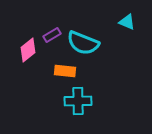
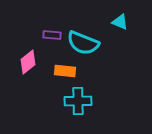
cyan triangle: moved 7 px left
purple rectangle: rotated 36 degrees clockwise
pink diamond: moved 12 px down
